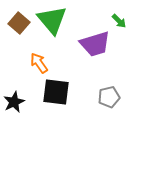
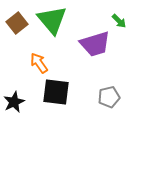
brown square: moved 2 px left; rotated 10 degrees clockwise
